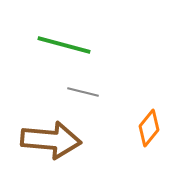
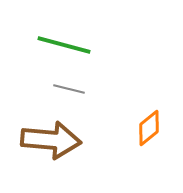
gray line: moved 14 px left, 3 px up
orange diamond: rotated 12 degrees clockwise
